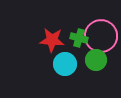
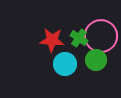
green cross: rotated 18 degrees clockwise
